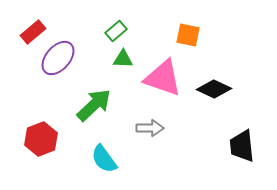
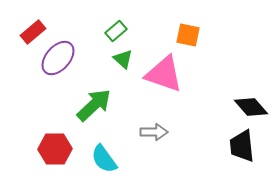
green triangle: rotated 40 degrees clockwise
pink triangle: moved 1 px right, 4 px up
black diamond: moved 37 px right, 18 px down; rotated 24 degrees clockwise
gray arrow: moved 4 px right, 4 px down
red hexagon: moved 14 px right, 10 px down; rotated 20 degrees clockwise
